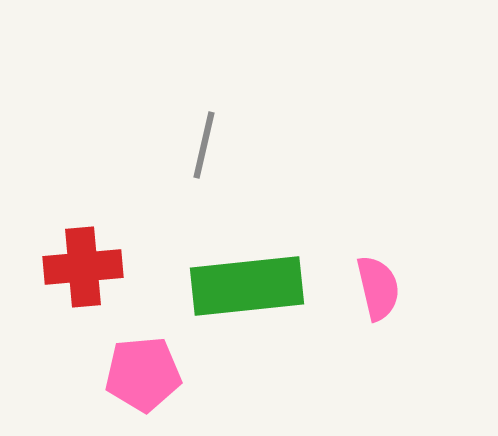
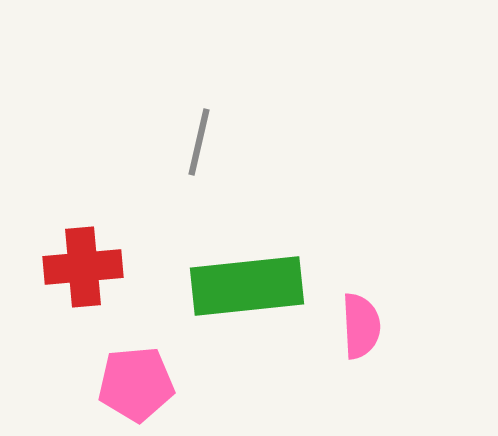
gray line: moved 5 px left, 3 px up
pink semicircle: moved 17 px left, 38 px down; rotated 10 degrees clockwise
pink pentagon: moved 7 px left, 10 px down
